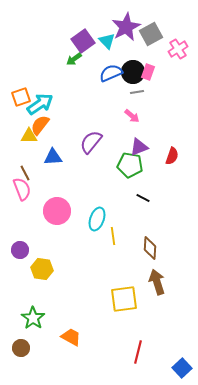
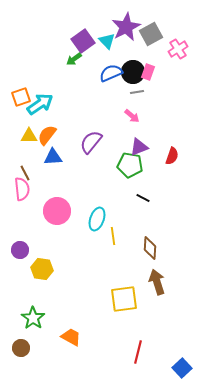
orange semicircle: moved 7 px right, 10 px down
pink semicircle: rotated 15 degrees clockwise
